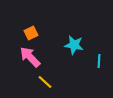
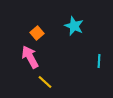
orange square: moved 6 px right; rotated 16 degrees counterclockwise
cyan star: moved 19 px up; rotated 12 degrees clockwise
pink arrow: rotated 15 degrees clockwise
